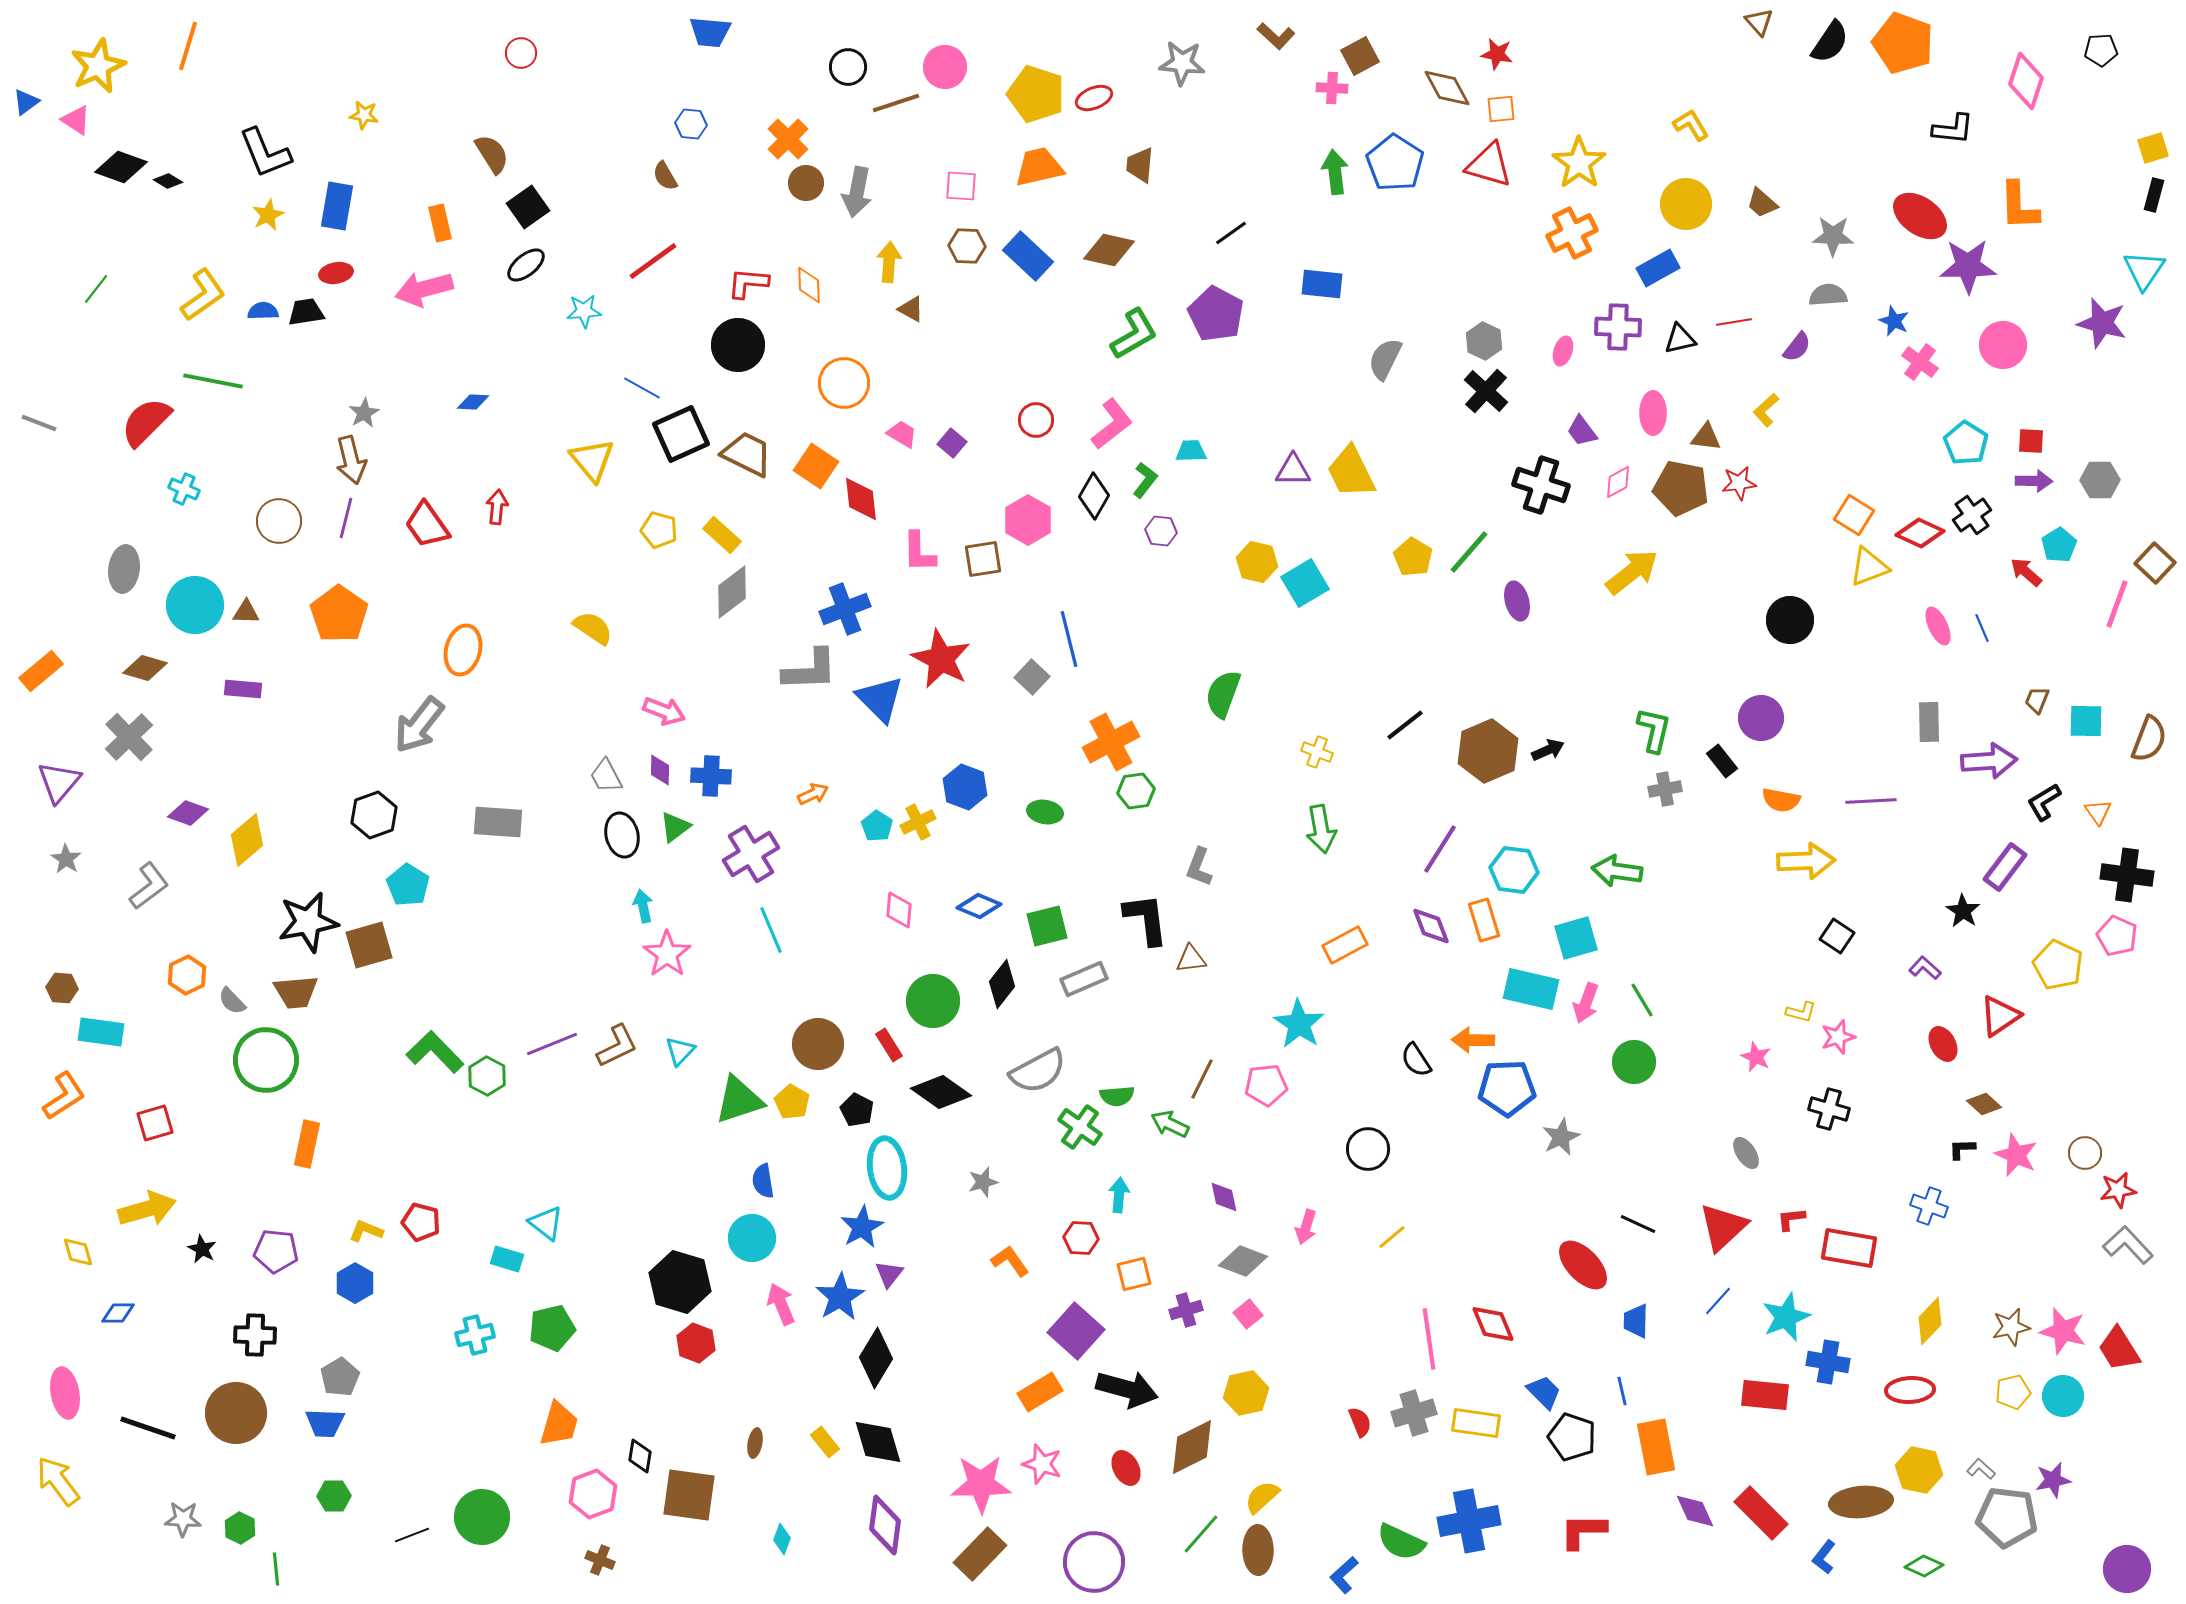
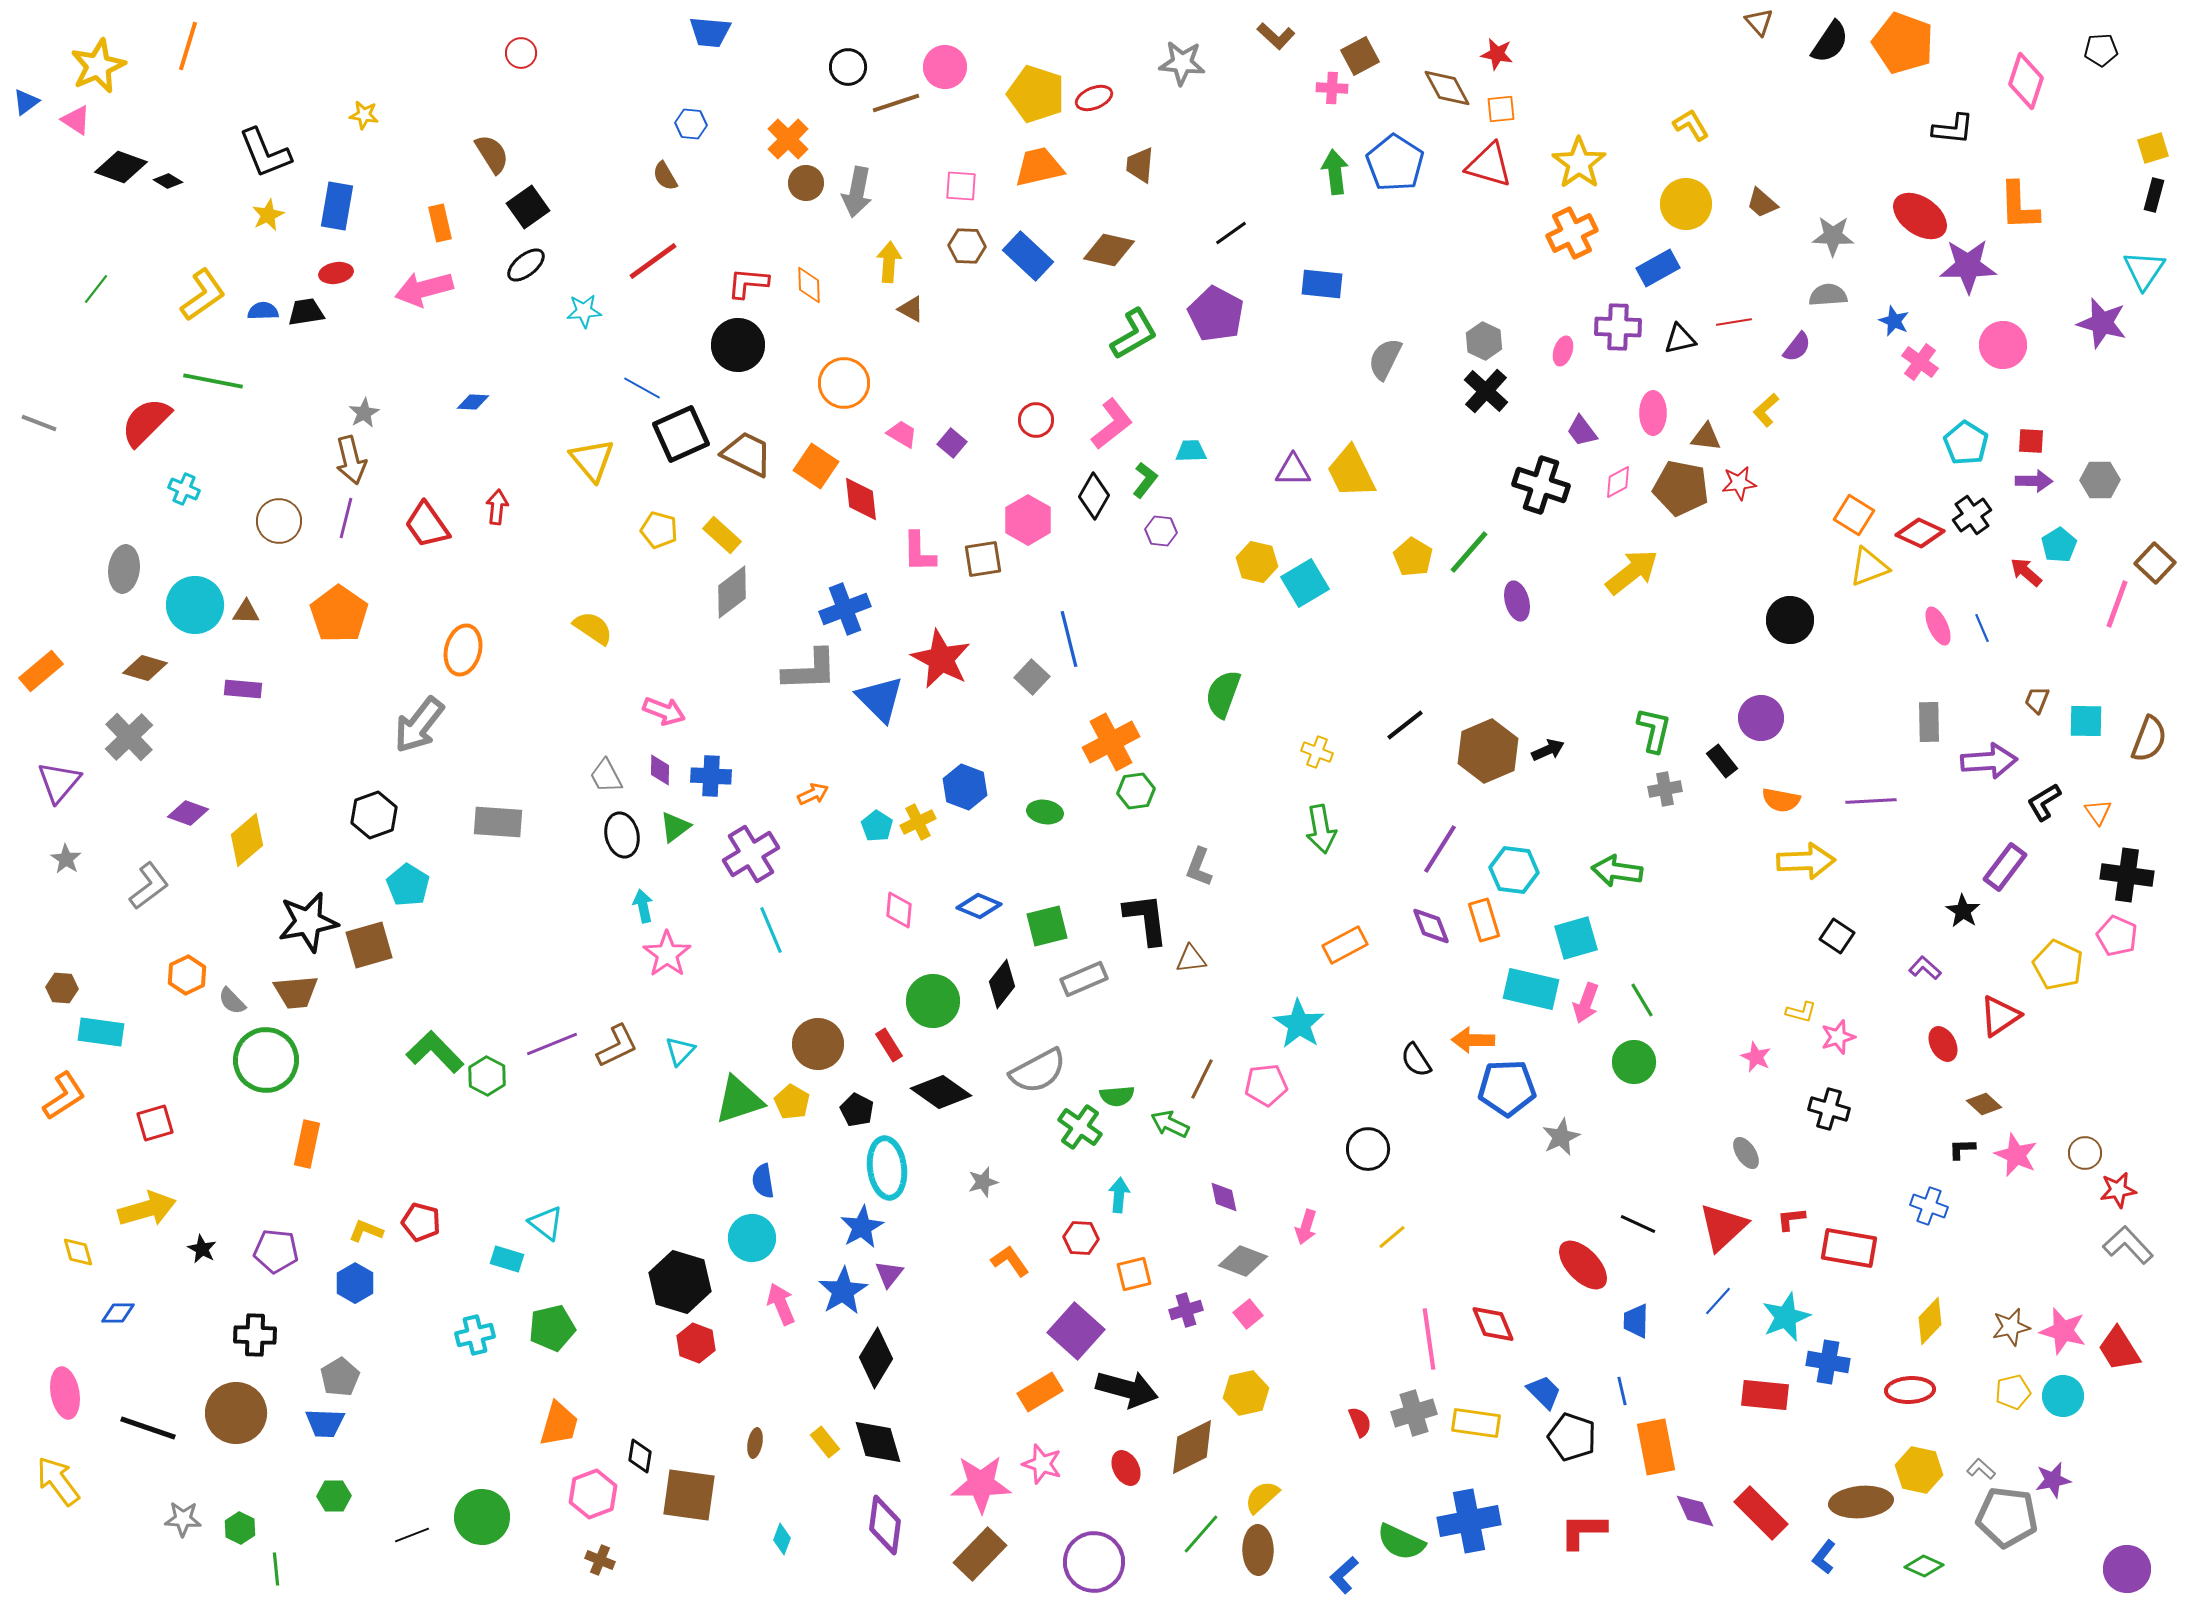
blue star at (840, 1297): moved 3 px right, 6 px up
